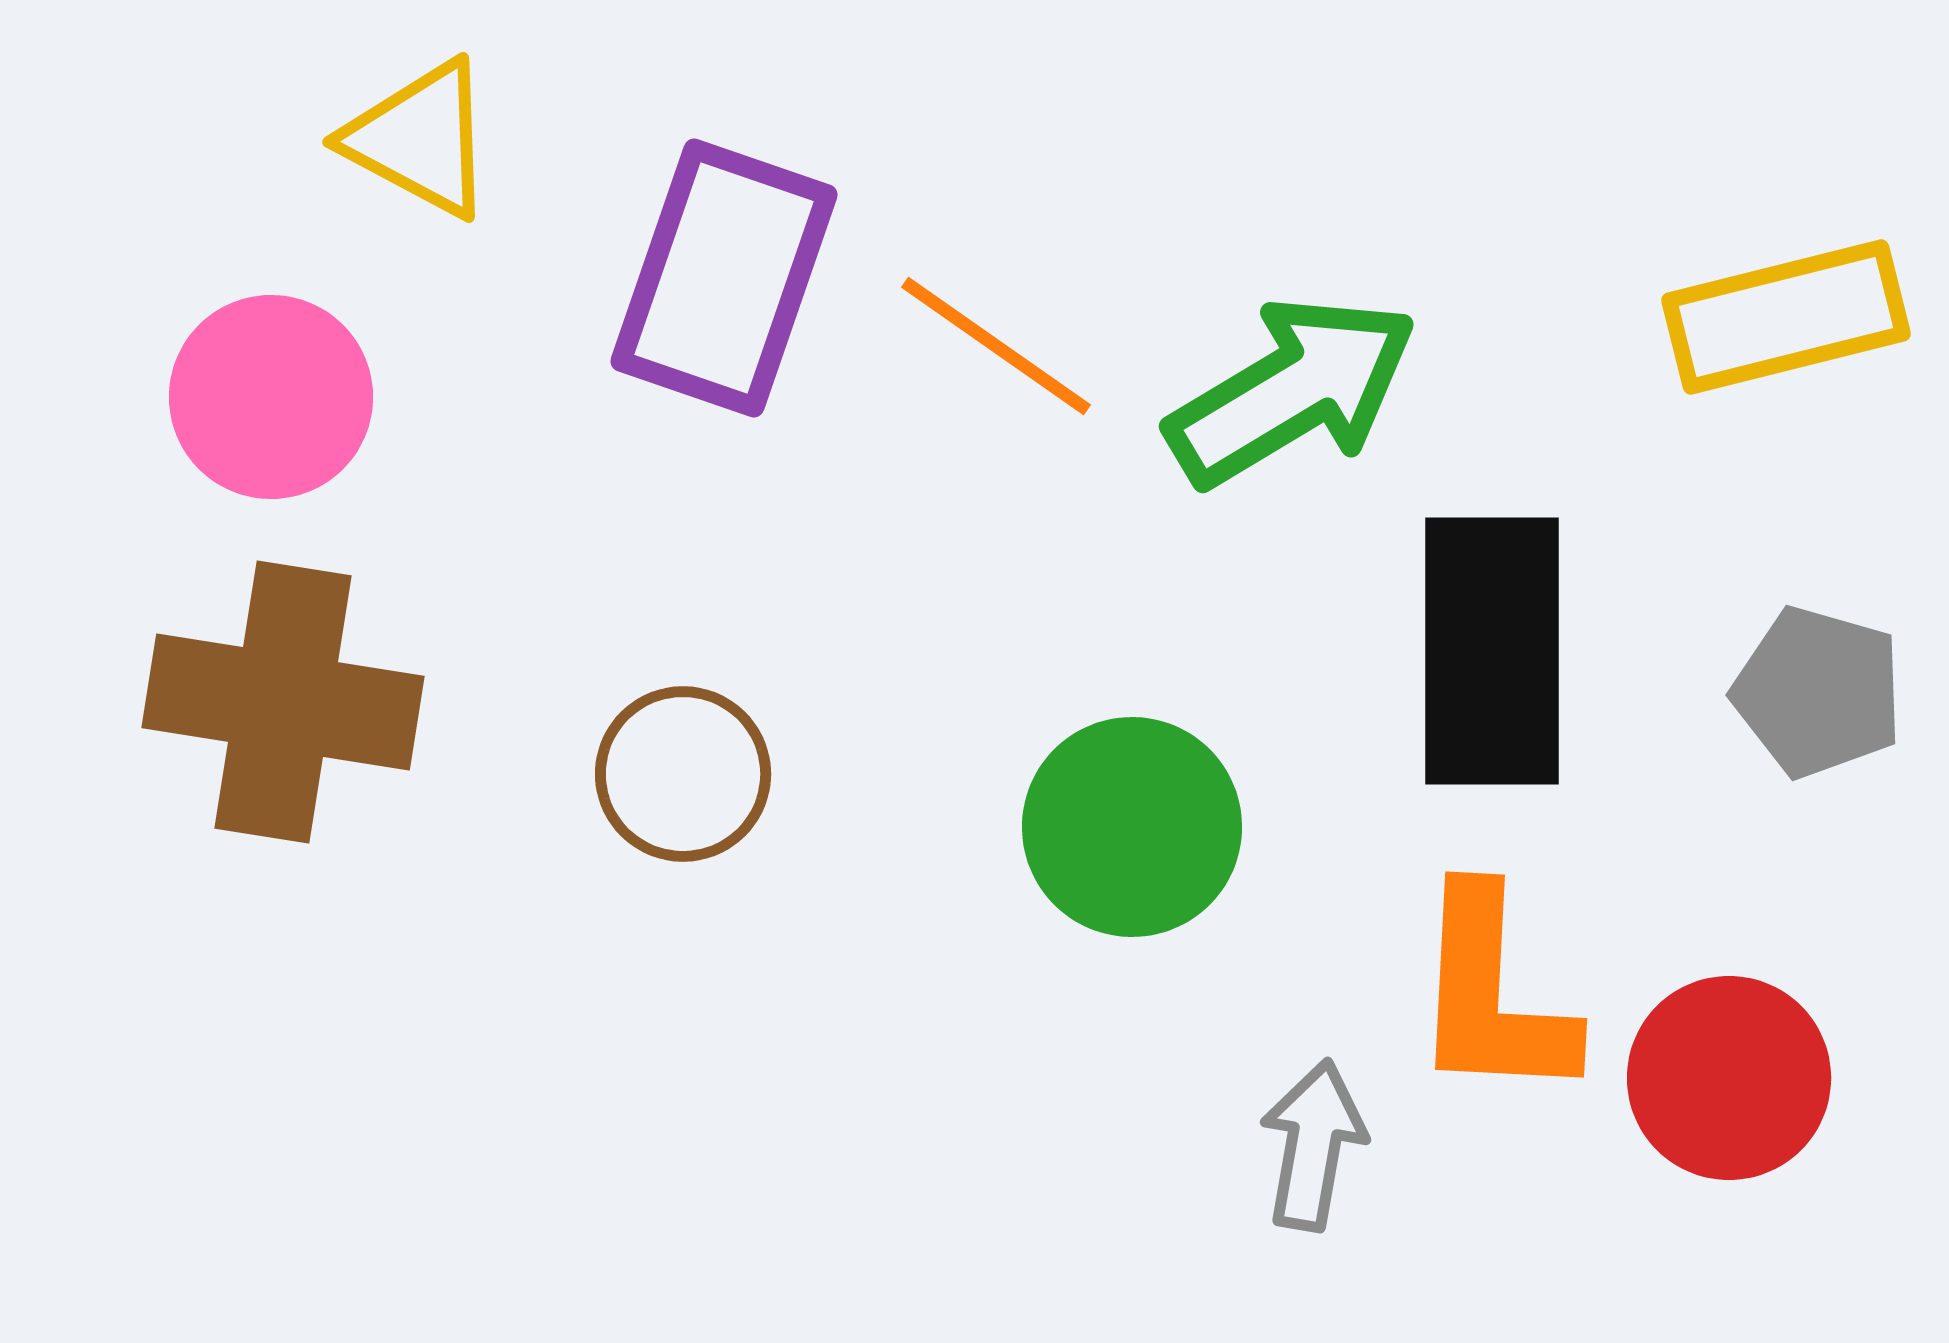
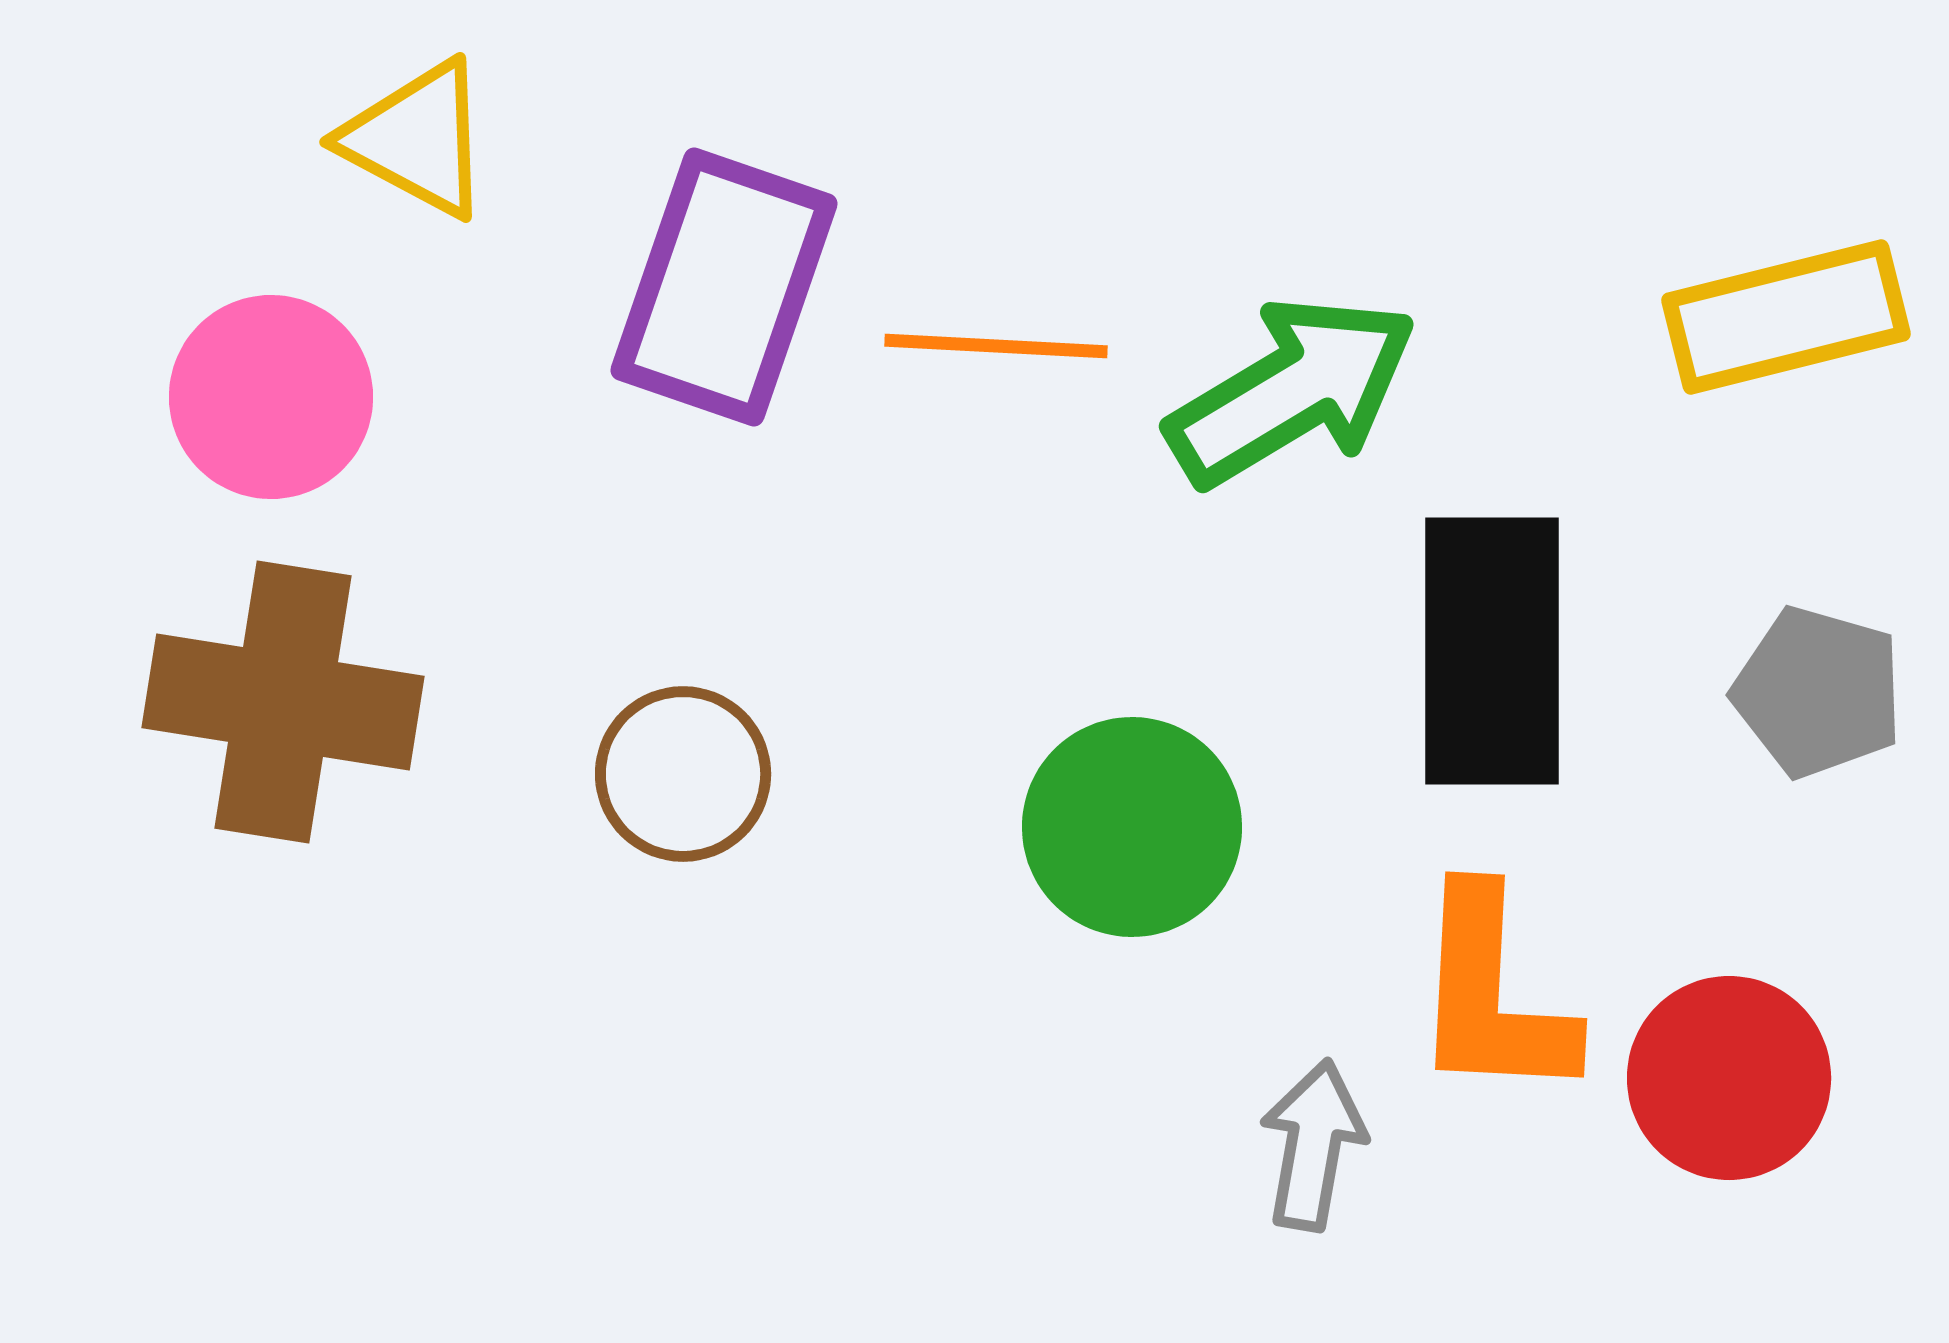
yellow triangle: moved 3 px left
purple rectangle: moved 9 px down
orange line: rotated 32 degrees counterclockwise
